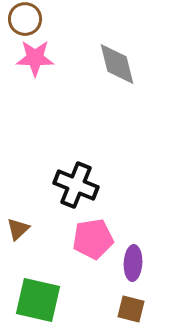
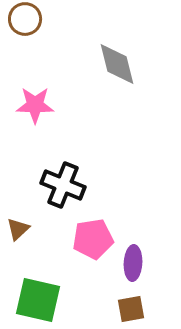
pink star: moved 47 px down
black cross: moved 13 px left
brown square: rotated 24 degrees counterclockwise
